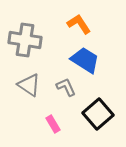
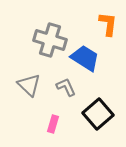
orange L-shape: moved 29 px right; rotated 40 degrees clockwise
gray cross: moved 25 px right; rotated 8 degrees clockwise
blue trapezoid: moved 2 px up
gray triangle: rotated 10 degrees clockwise
pink rectangle: rotated 48 degrees clockwise
